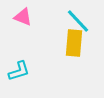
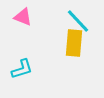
cyan L-shape: moved 3 px right, 2 px up
